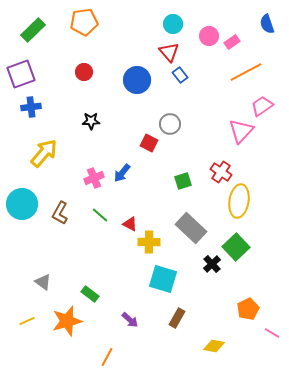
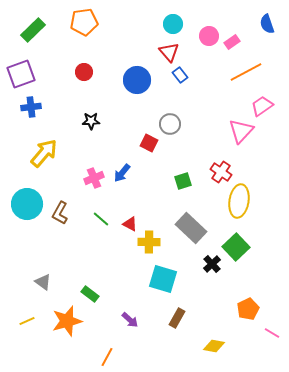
cyan circle at (22, 204): moved 5 px right
green line at (100, 215): moved 1 px right, 4 px down
